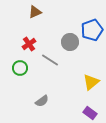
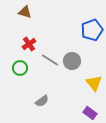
brown triangle: moved 10 px left; rotated 40 degrees clockwise
gray circle: moved 2 px right, 19 px down
yellow triangle: moved 3 px right, 1 px down; rotated 30 degrees counterclockwise
